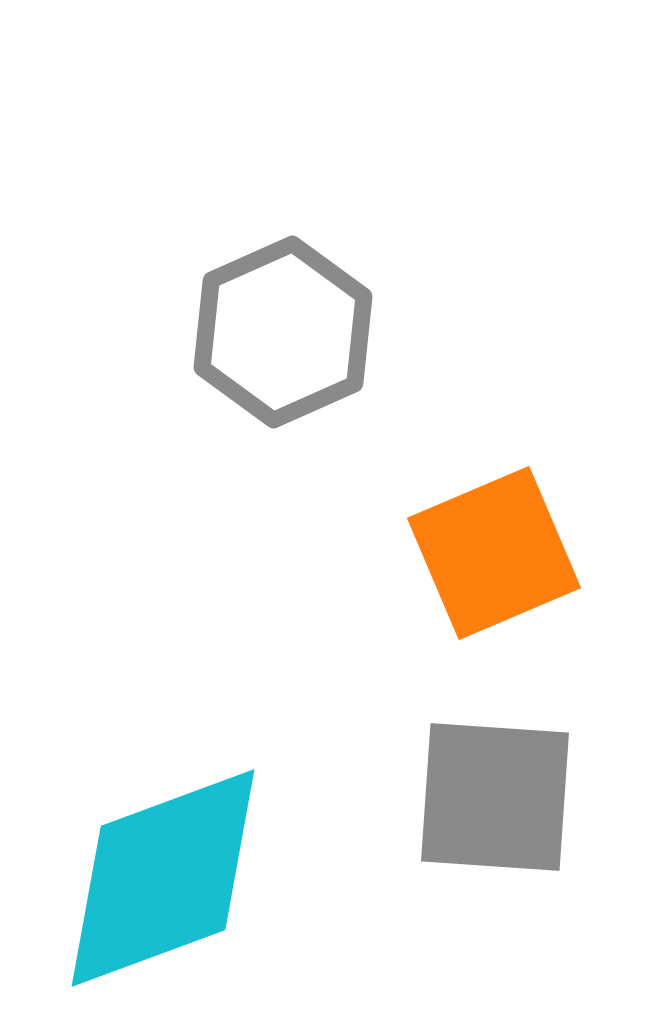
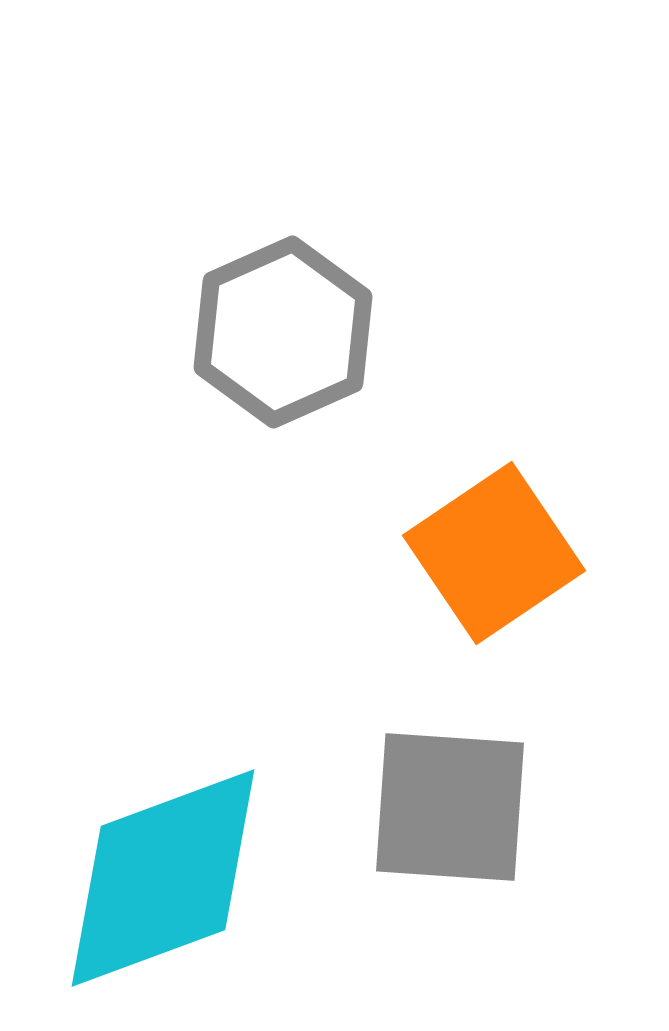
orange square: rotated 11 degrees counterclockwise
gray square: moved 45 px left, 10 px down
